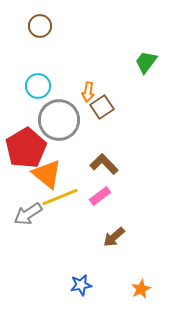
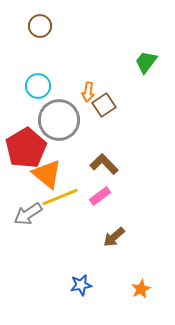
brown square: moved 2 px right, 2 px up
